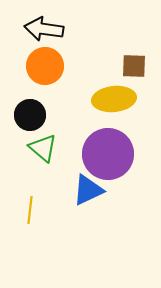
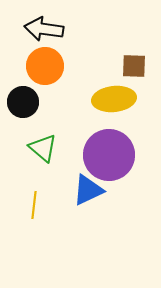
black circle: moved 7 px left, 13 px up
purple circle: moved 1 px right, 1 px down
yellow line: moved 4 px right, 5 px up
